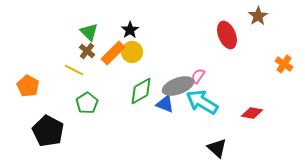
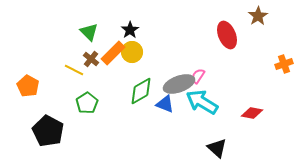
brown cross: moved 4 px right, 8 px down
orange cross: rotated 36 degrees clockwise
gray ellipse: moved 1 px right, 2 px up
